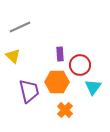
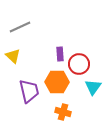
red circle: moved 1 px left, 1 px up
orange cross: moved 2 px left, 2 px down; rotated 28 degrees counterclockwise
